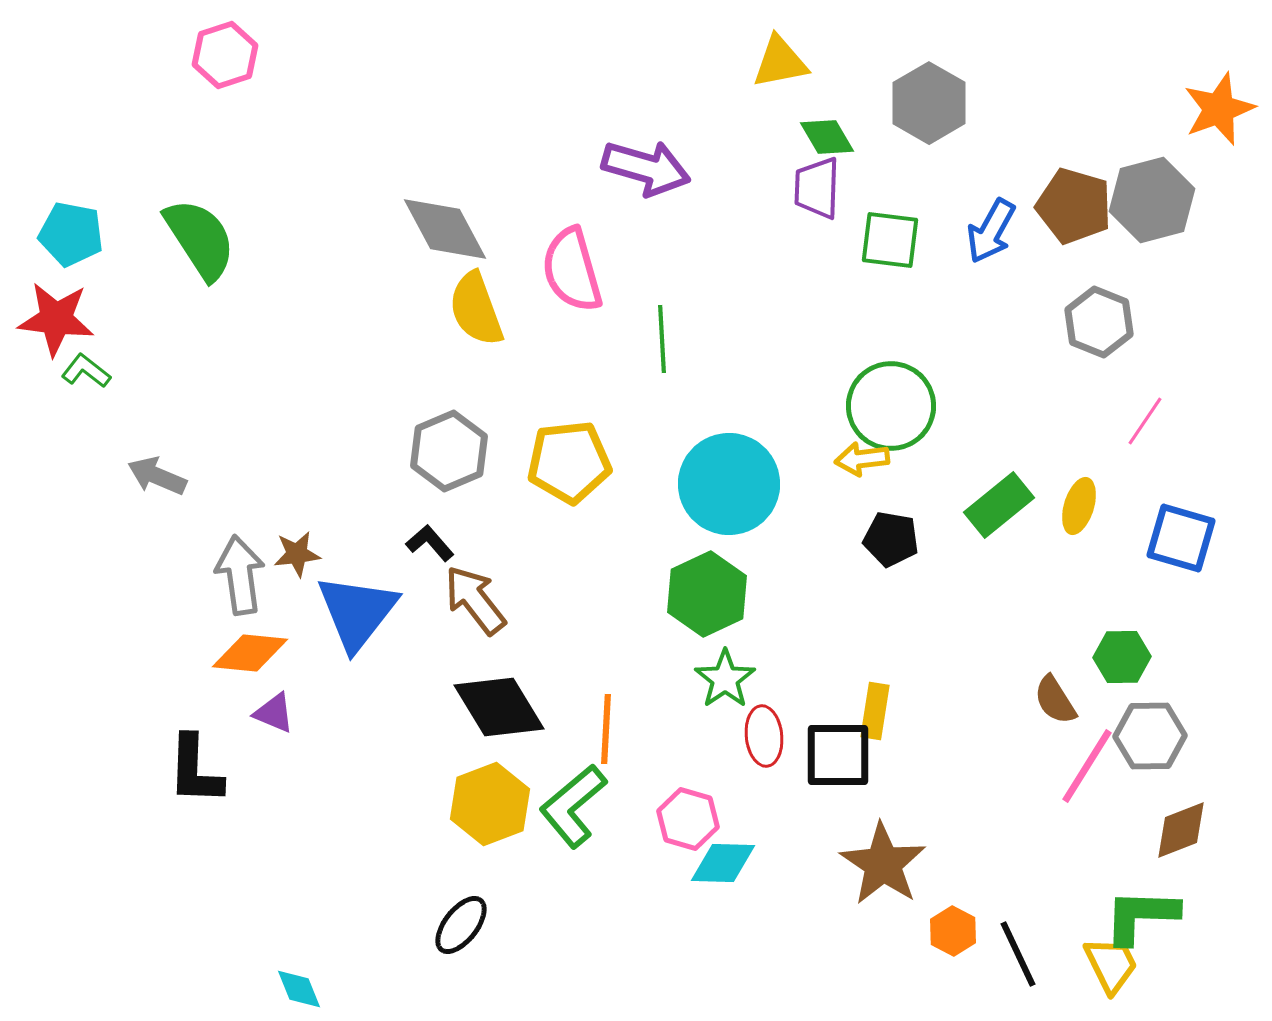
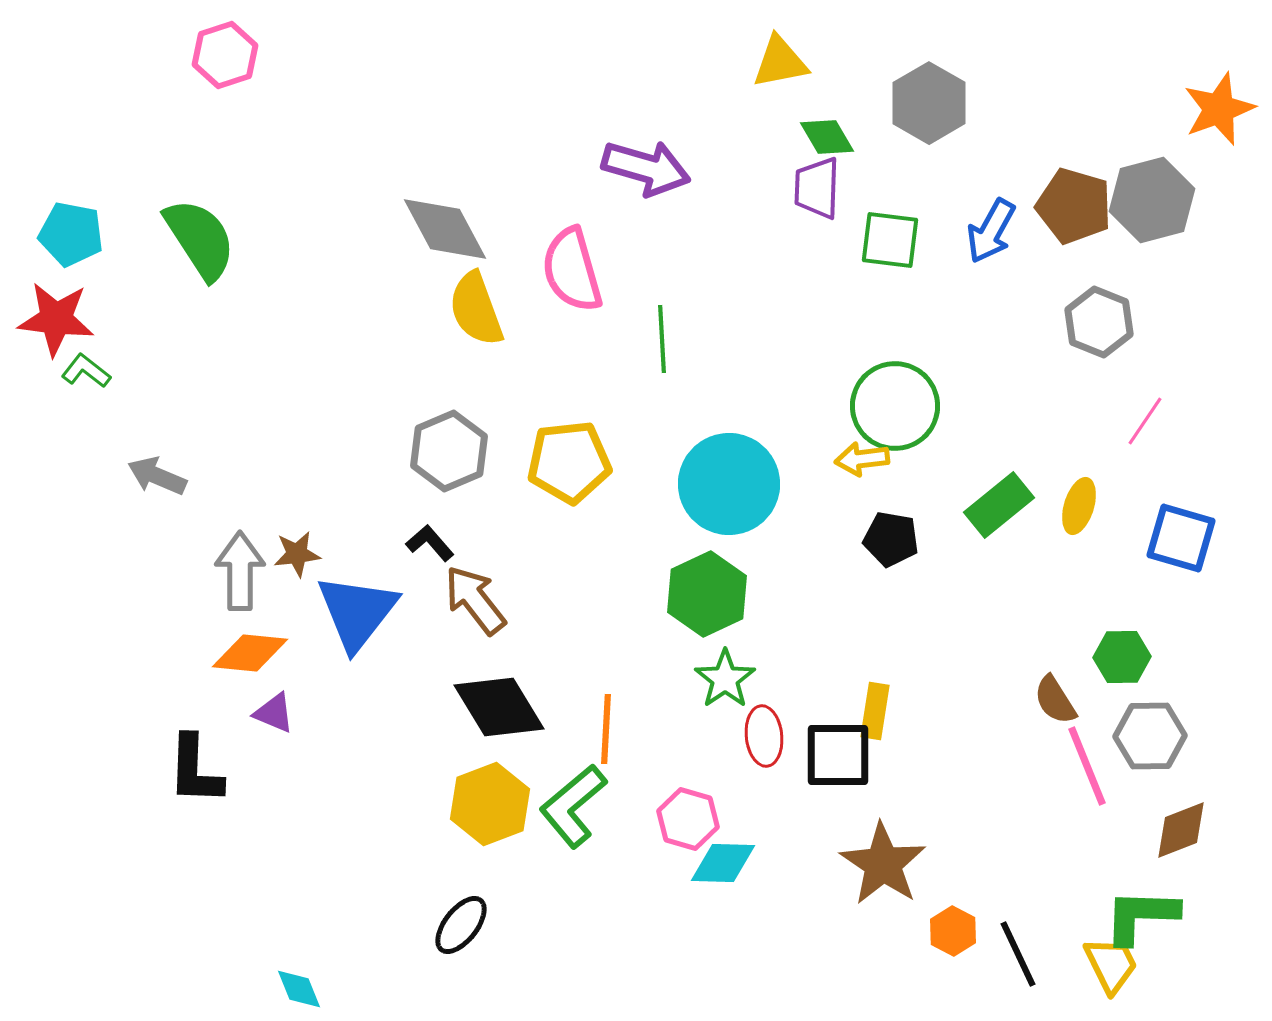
green circle at (891, 406): moved 4 px right
gray arrow at (240, 575): moved 4 px up; rotated 8 degrees clockwise
pink line at (1087, 766): rotated 54 degrees counterclockwise
